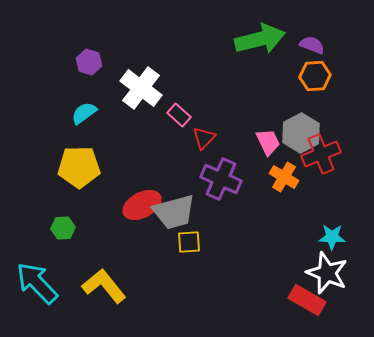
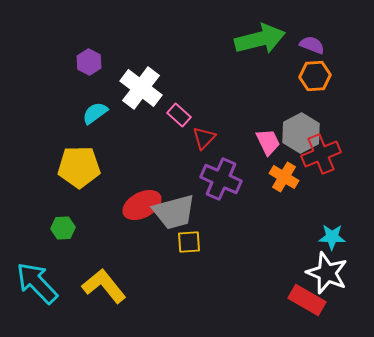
purple hexagon: rotated 10 degrees clockwise
cyan semicircle: moved 11 px right
